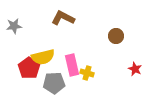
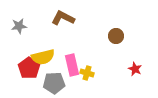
gray star: moved 5 px right
